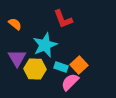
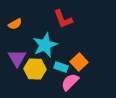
orange semicircle: rotated 112 degrees clockwise
orange square: moved 3 px up
